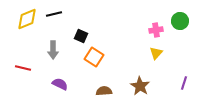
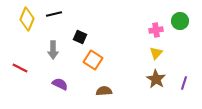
yellow diamond: rotated 45 degrees counterclockwise
black square: moved 1 px left, 1 px down
orange square: moved 1 px left, 3 px down
red line: moved 3 px left; rotated 14 degrees clockwise
brown star: moved 16 px right, 7 px up
